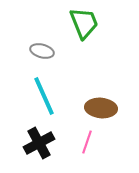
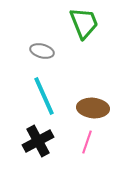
brown ellipse: moved 8 px left
black cross: moved 1 px left, 2 px up
